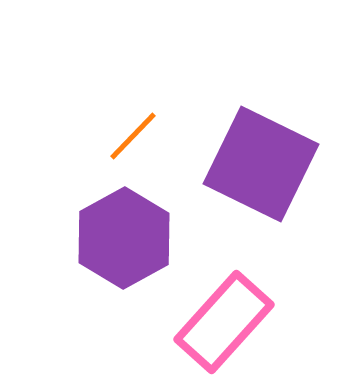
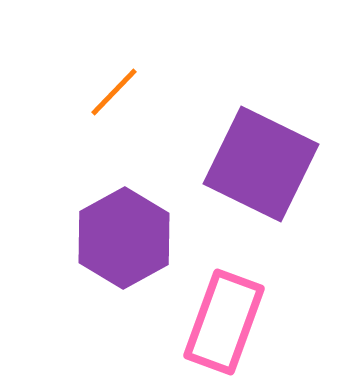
orange line: moved 19 px left, 44 px up
pink rectangle: rotated 22 degrees counterclockwise
